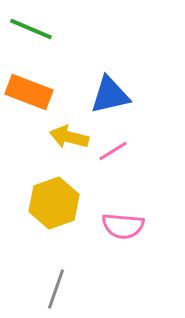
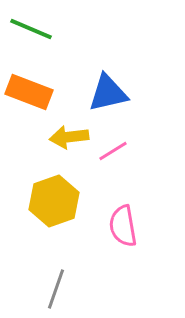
blue triangle: moved 2 px left, 2 px up
yellow arrow: rotated 21 degrees counterclockwise
yellow hexagon: moved 2 px up
pink semicircle: rotated 75 degrees clockwise
